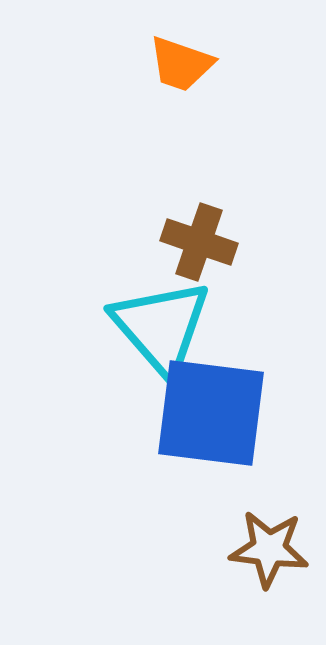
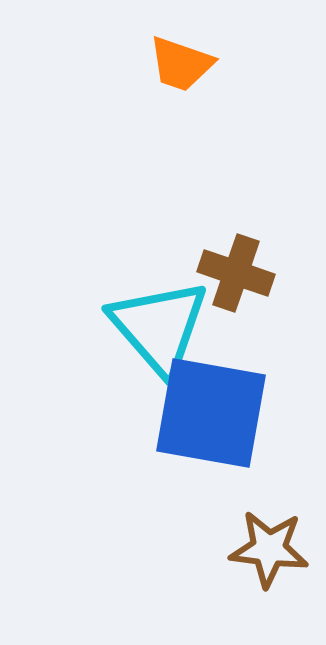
brown cross: moved 37 px right, 31 px down
cyan triangle: moved 2 px left
blue square: rotated 3 degrees clockwise
